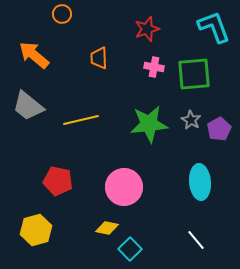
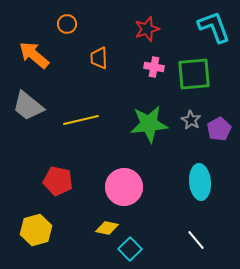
orange circle: moved 5 px right, 10 px down
